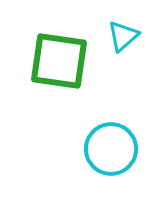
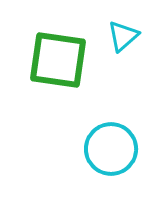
green square: moved 1 px left, 1 px up
